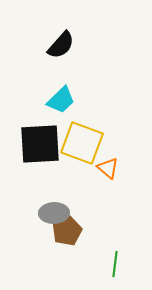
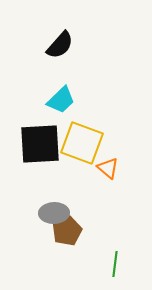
black semicircle: moved 1 px left
